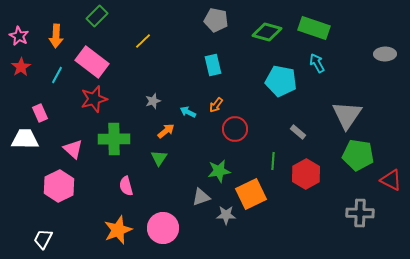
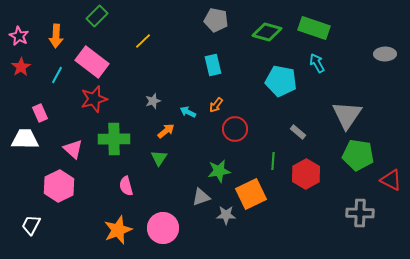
white trapezoid at (43, 239): moved 12 px left, 14 px up
